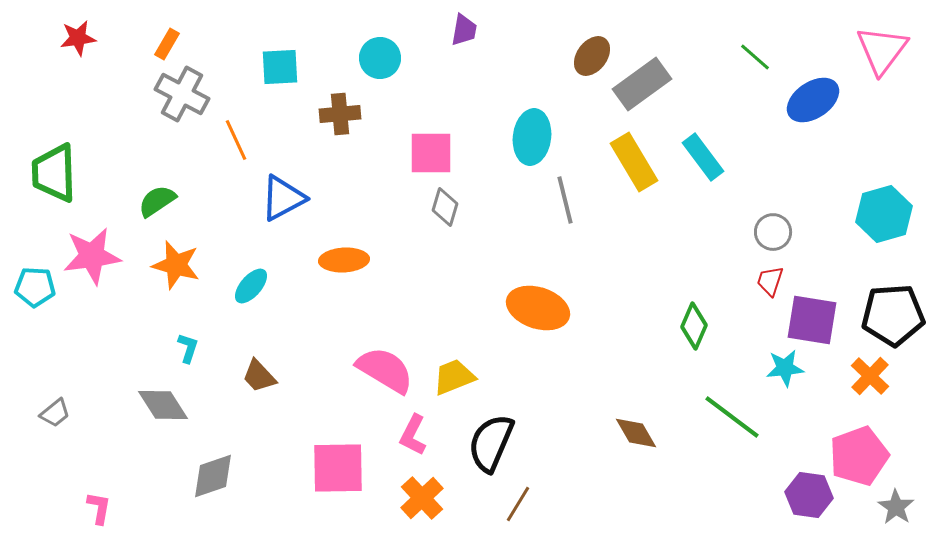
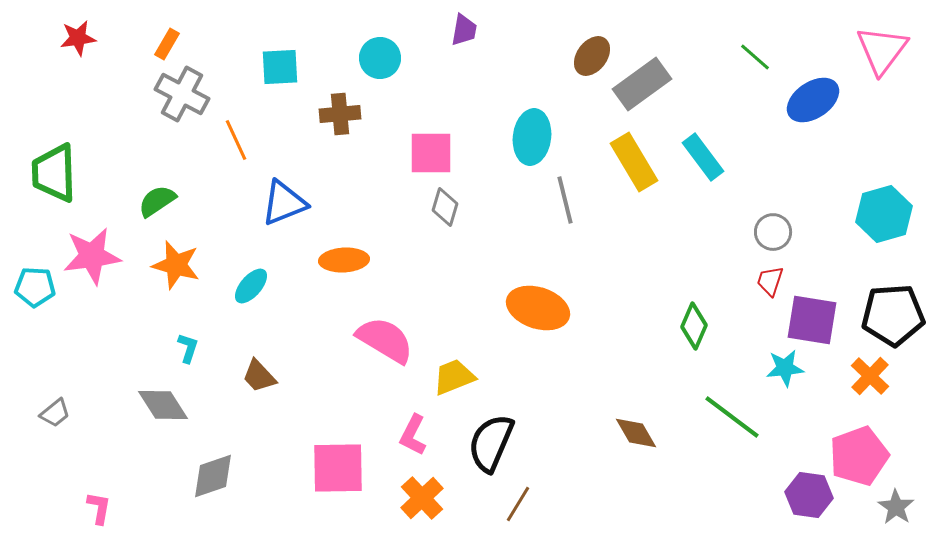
blue triangle at (283, 198): moved 1 px right, 5 px down; rotated 6 degrees clockwise
pink semicircle at (385, 370): moved 30 px up
